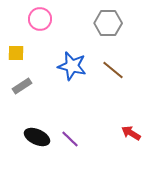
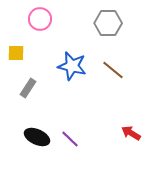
gray rectangle: moved 6 px right, 2 px down; rotated 24 degrees counterclockwise
